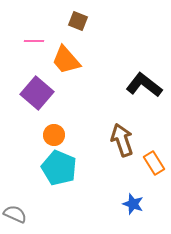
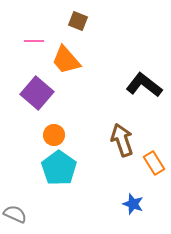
cyan pentagon: rotated 12 degrees clockwise
